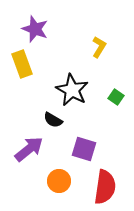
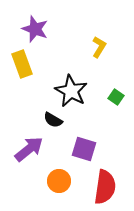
black star: moved 1 px left, 1 px down
